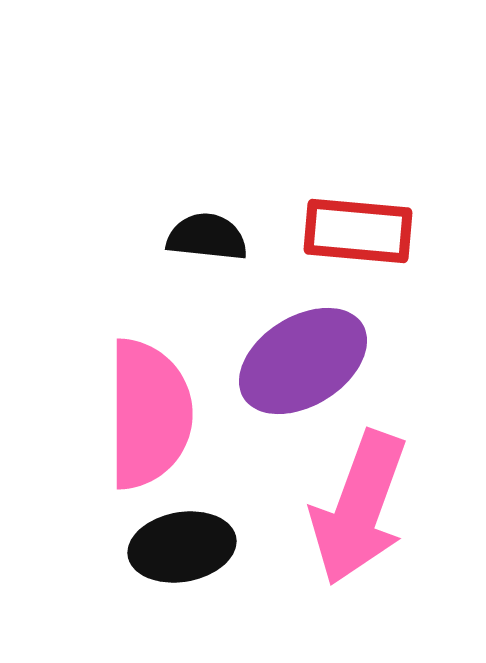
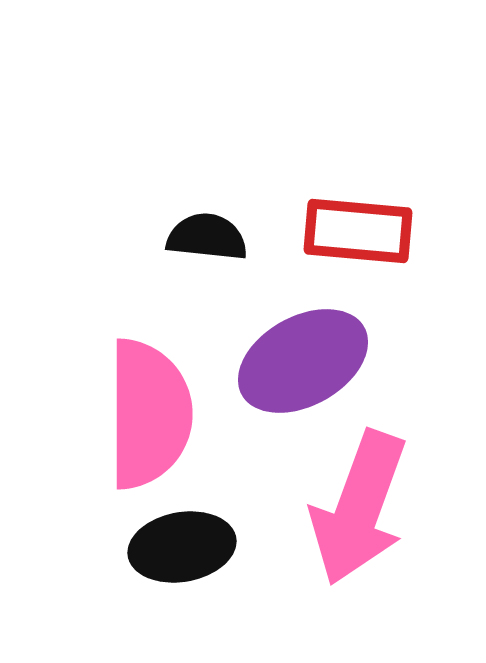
purple ellipse: rotated 3 degrees clockwise
